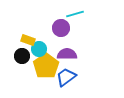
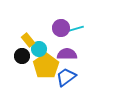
cyan line: moved 15 px down
yellow rectangle: rotated 32 degrees clockwise
